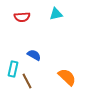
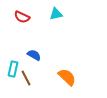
red semicircle: rotated 28 degrees clockwise
brown line: moved 1 px left, 3 px up
